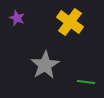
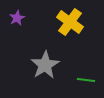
purple star: rotated 21 degrees clockwise
green line: moved 2 px up
